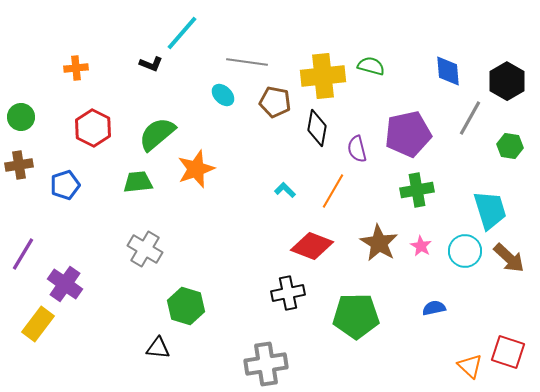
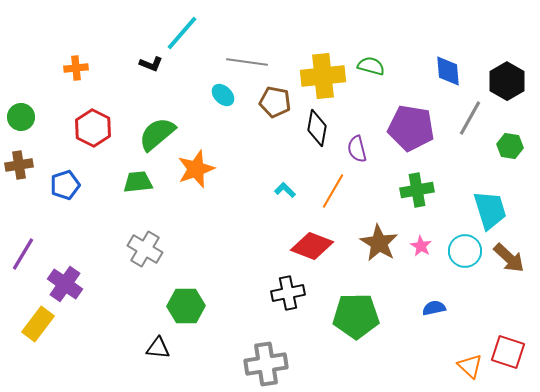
purple pentagon at (408, 134): moved 3 px right, 6 px up; rotated 21 degrees clockwise
green hexagon at (186, 306): rotated 18 degrees counterclockwise
